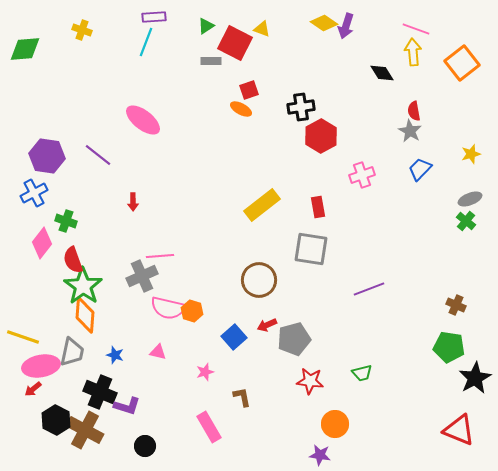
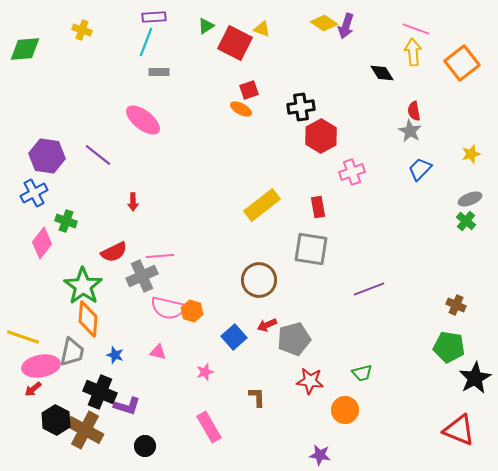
gray rectangle at (211, 61): moved 52 px left, 11 px down
pink cross at (362, 175): moved 10 px left, 3 px up
red semicircle at (73, 260): moved 41 px right, 8 px up; rotated 96 degrees counterclockwise
orange diamond at (85, 315): moved 3 px right, 4 px down
brown L-shape at (242, 397): moved 15 px right; rotated 10 degrees clockwise
orange circle at (335, 424): moved 10 px right, 14 px up
